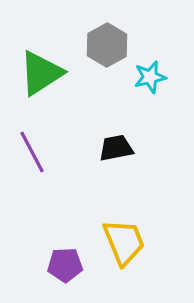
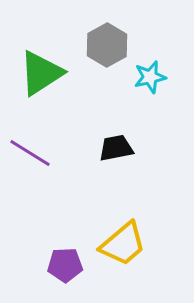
purple line: moved 2 px left, 1 px down; rotated 30 degrees counterclockwise
yellow trapezoid: moved 1 px left, 2 px down; rotated 72 degrees clockwise
